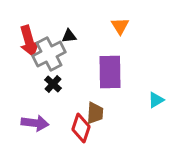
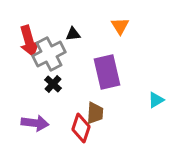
black triangle: moved 4 px right, 2 px up
purple rectangle: moved 3 px left; rotated 12 degrees counterclockwise
